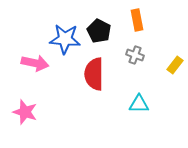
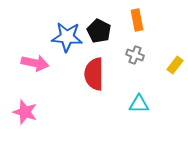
blue star: moved 2 px right, 2 px up
